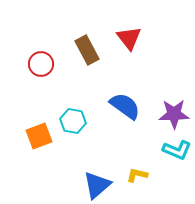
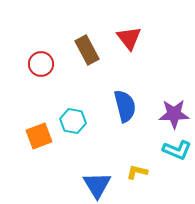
blue semicircle: rotated 40 degrees clockwise
yellow L-shape: moved 3 px up
blue triangle: rotated 20 degrees counterclockwise
